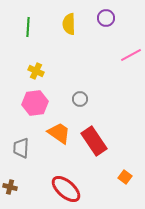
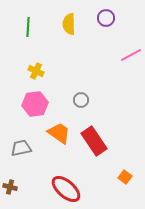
gray circle: moved 1 px right, 1 px down
pink hexagon: moved 1 px down
gray trapezoid: rotated 75 degrees clockwise
